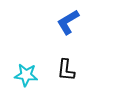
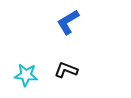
black L-shape: rotated 105 degrees clockwise
